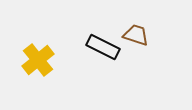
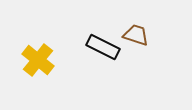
yellow cross: rotated 12 degrees counterclockwise
